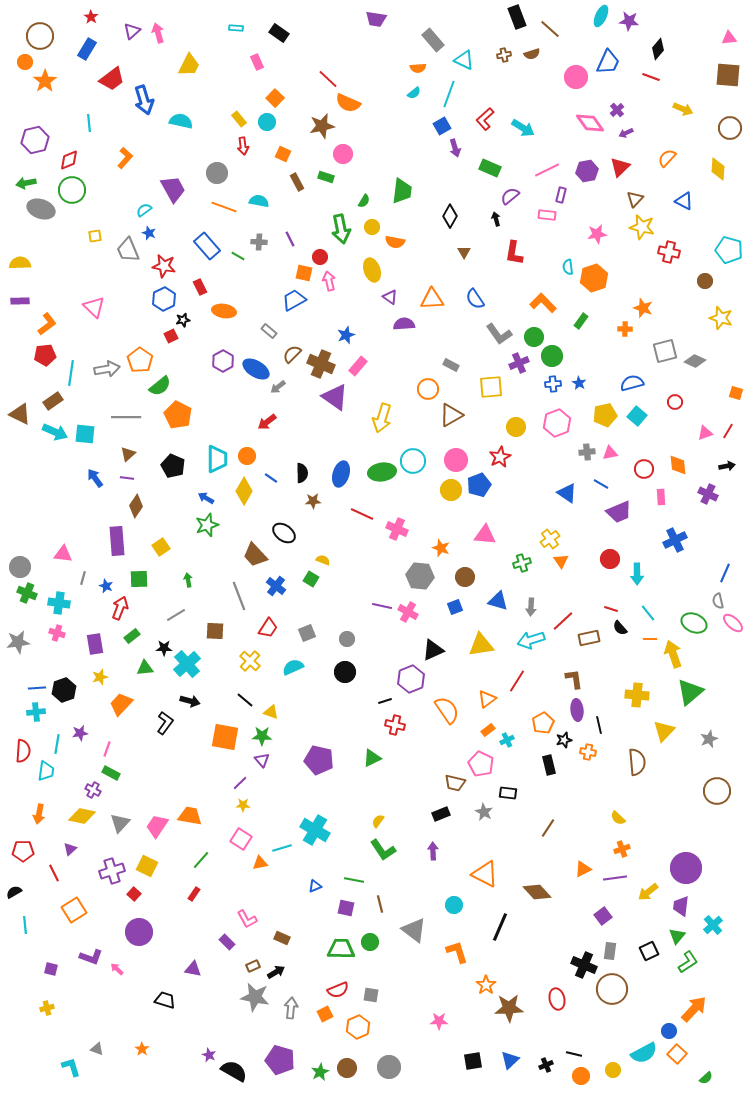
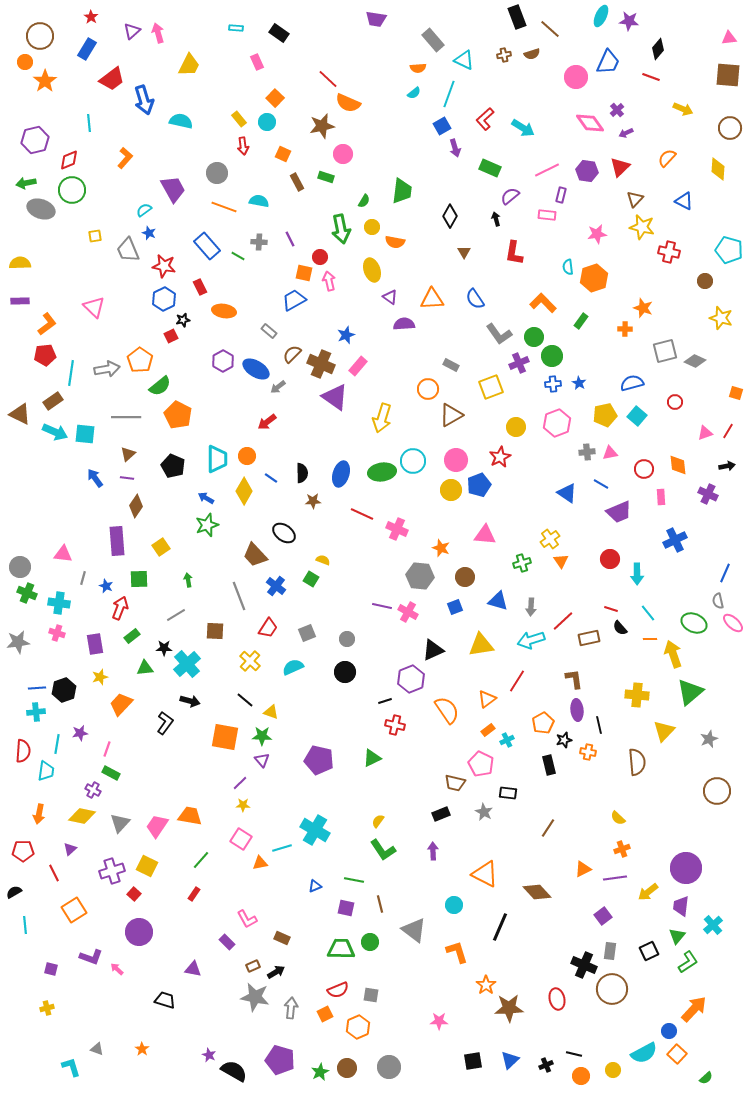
purple hexagon at (587, 171): rotated 20 degrees clockwise
yellow square at (491, 387): rotated 15 degrees counterclockwise
